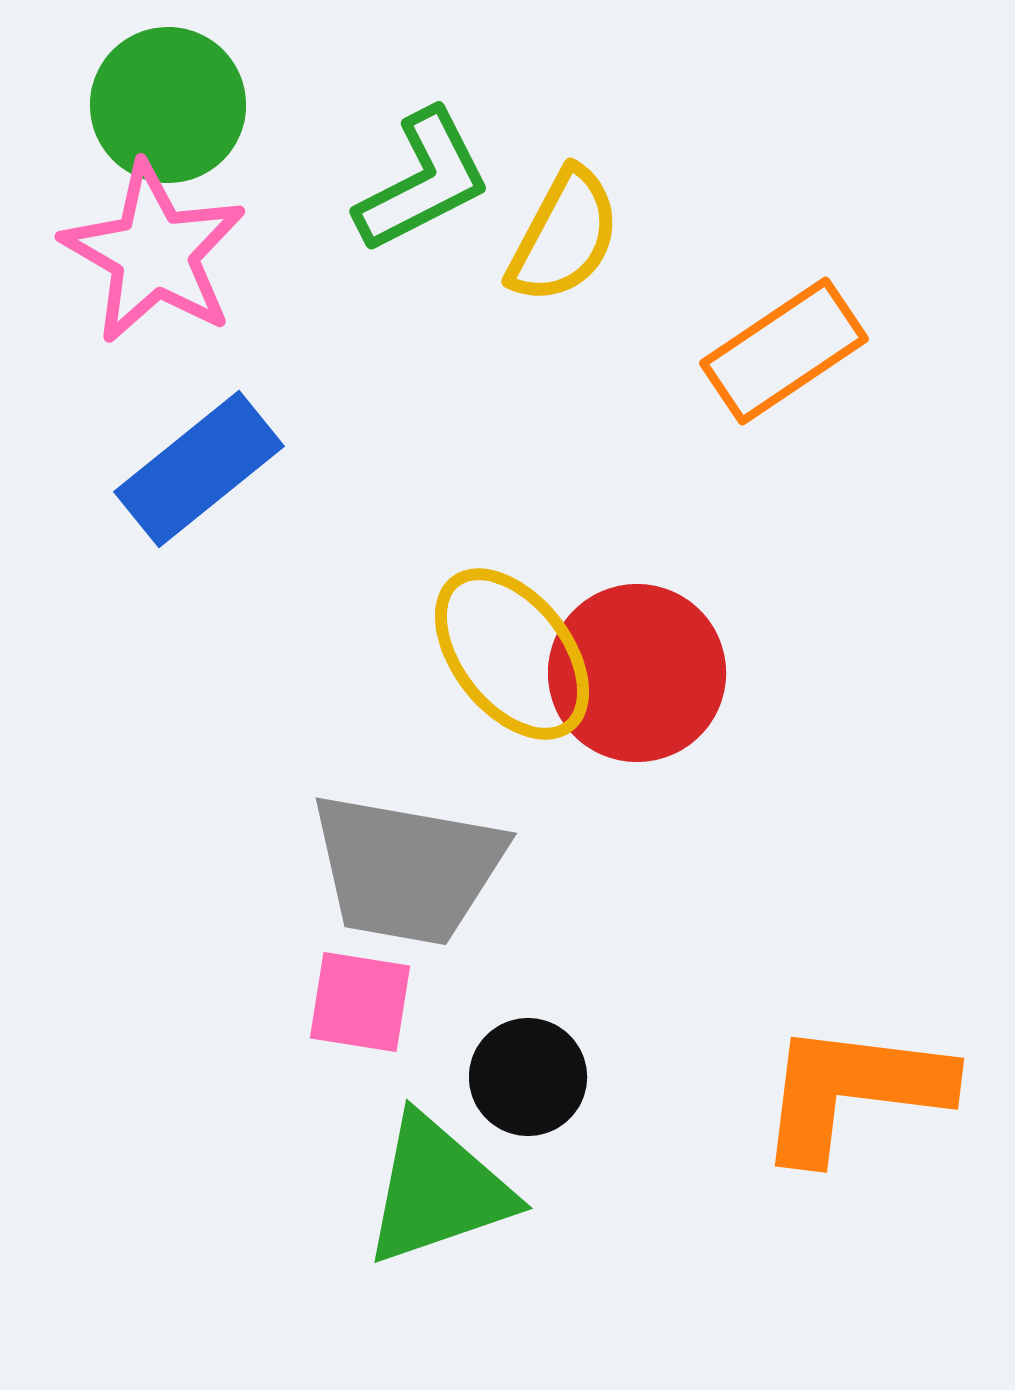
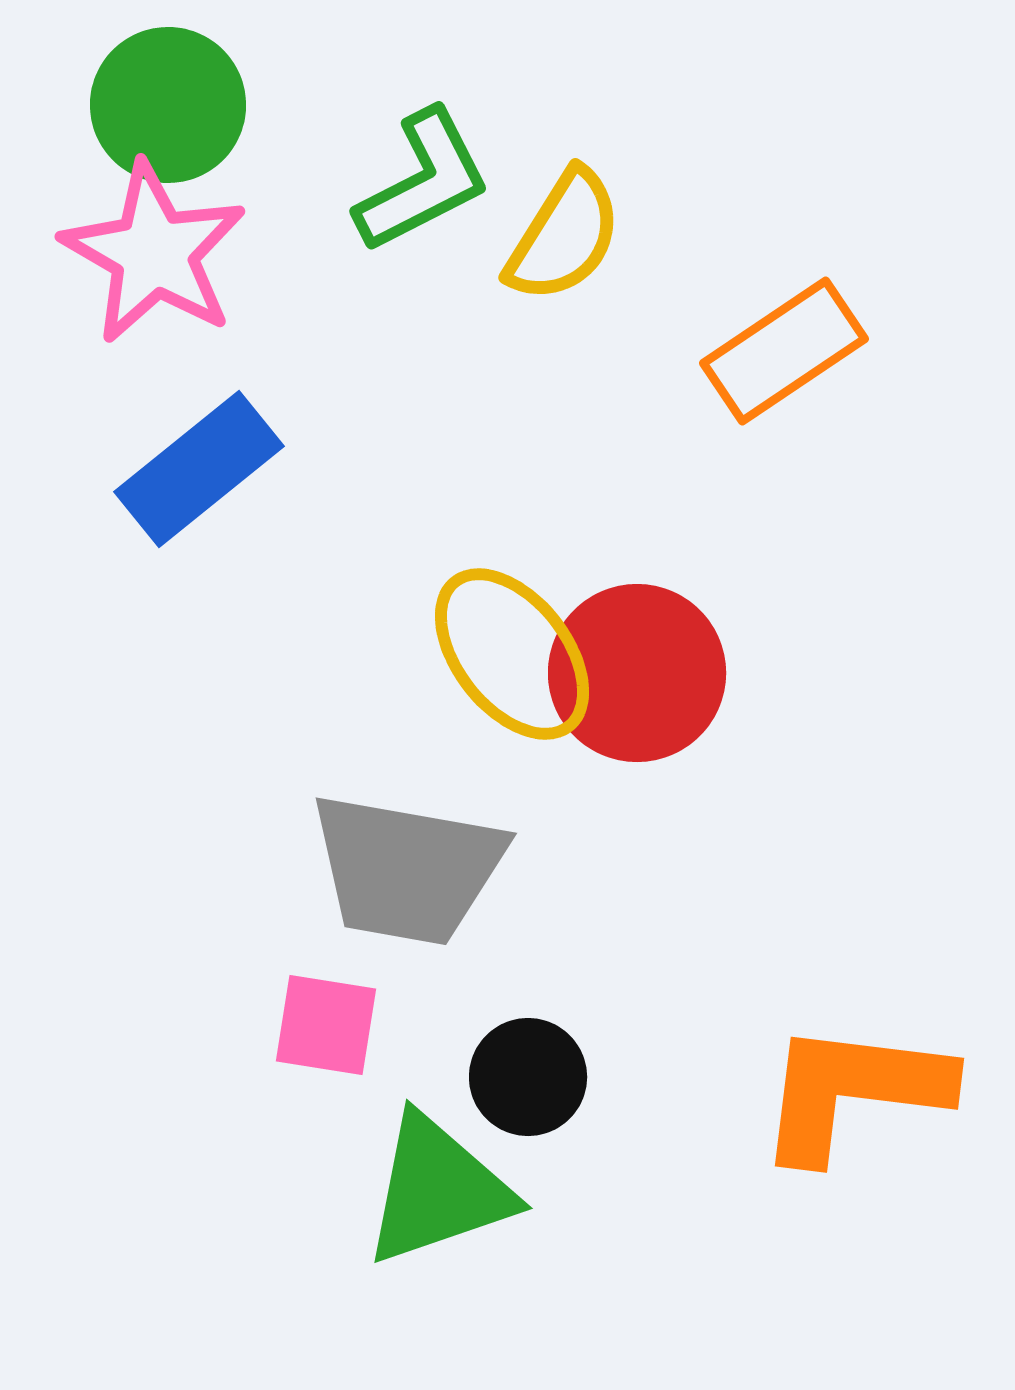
yellow semicircle: rotated 4 degrees clockwise
pink square: moved 34 px left, 23 px down
